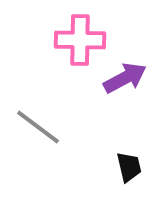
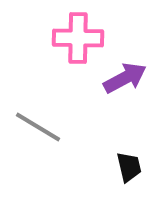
pink cross: moved 2 px left, 2 px up
gray line: rotated 6 degrees counterclockwise
